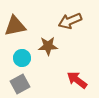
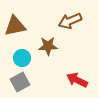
red arrow: rotated 10 degrees counterclockwise
gray square: moved 2 px up
